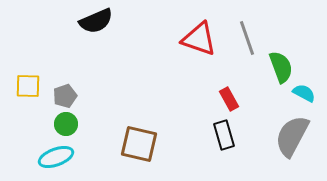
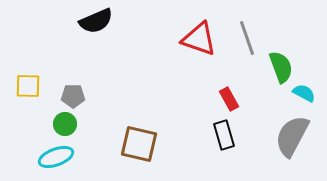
gray pentagon: moved 8 px right; rotated 20 degrees clockwise
green circle: moved 1 px left
